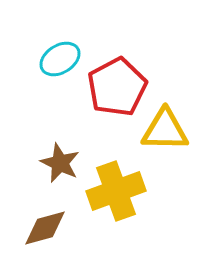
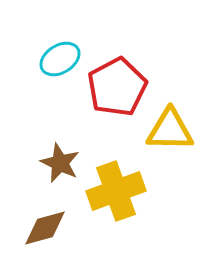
yellow triangle: moved 5 px right
